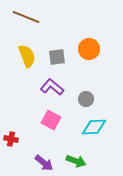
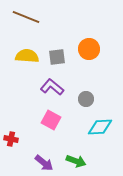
yellow semicircle: rotated 65 degrees counterclockwise
cyan diamond: moved 6 px right
